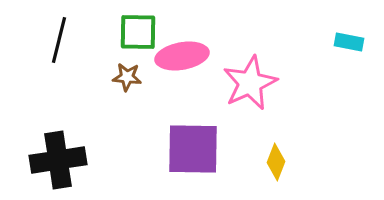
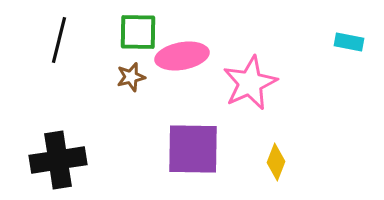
brown star: moved 4 px right; rotated 20 degrees counterclockwise
